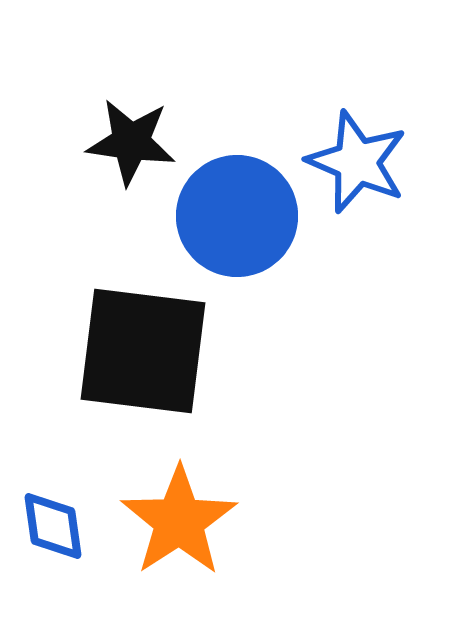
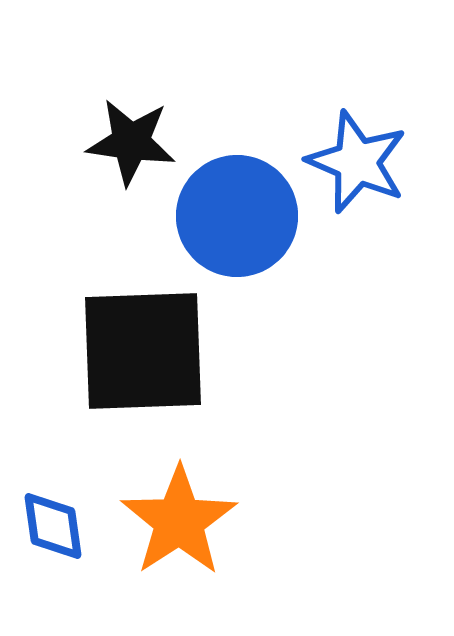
black square: rotated 9 degrees counterclockwise
